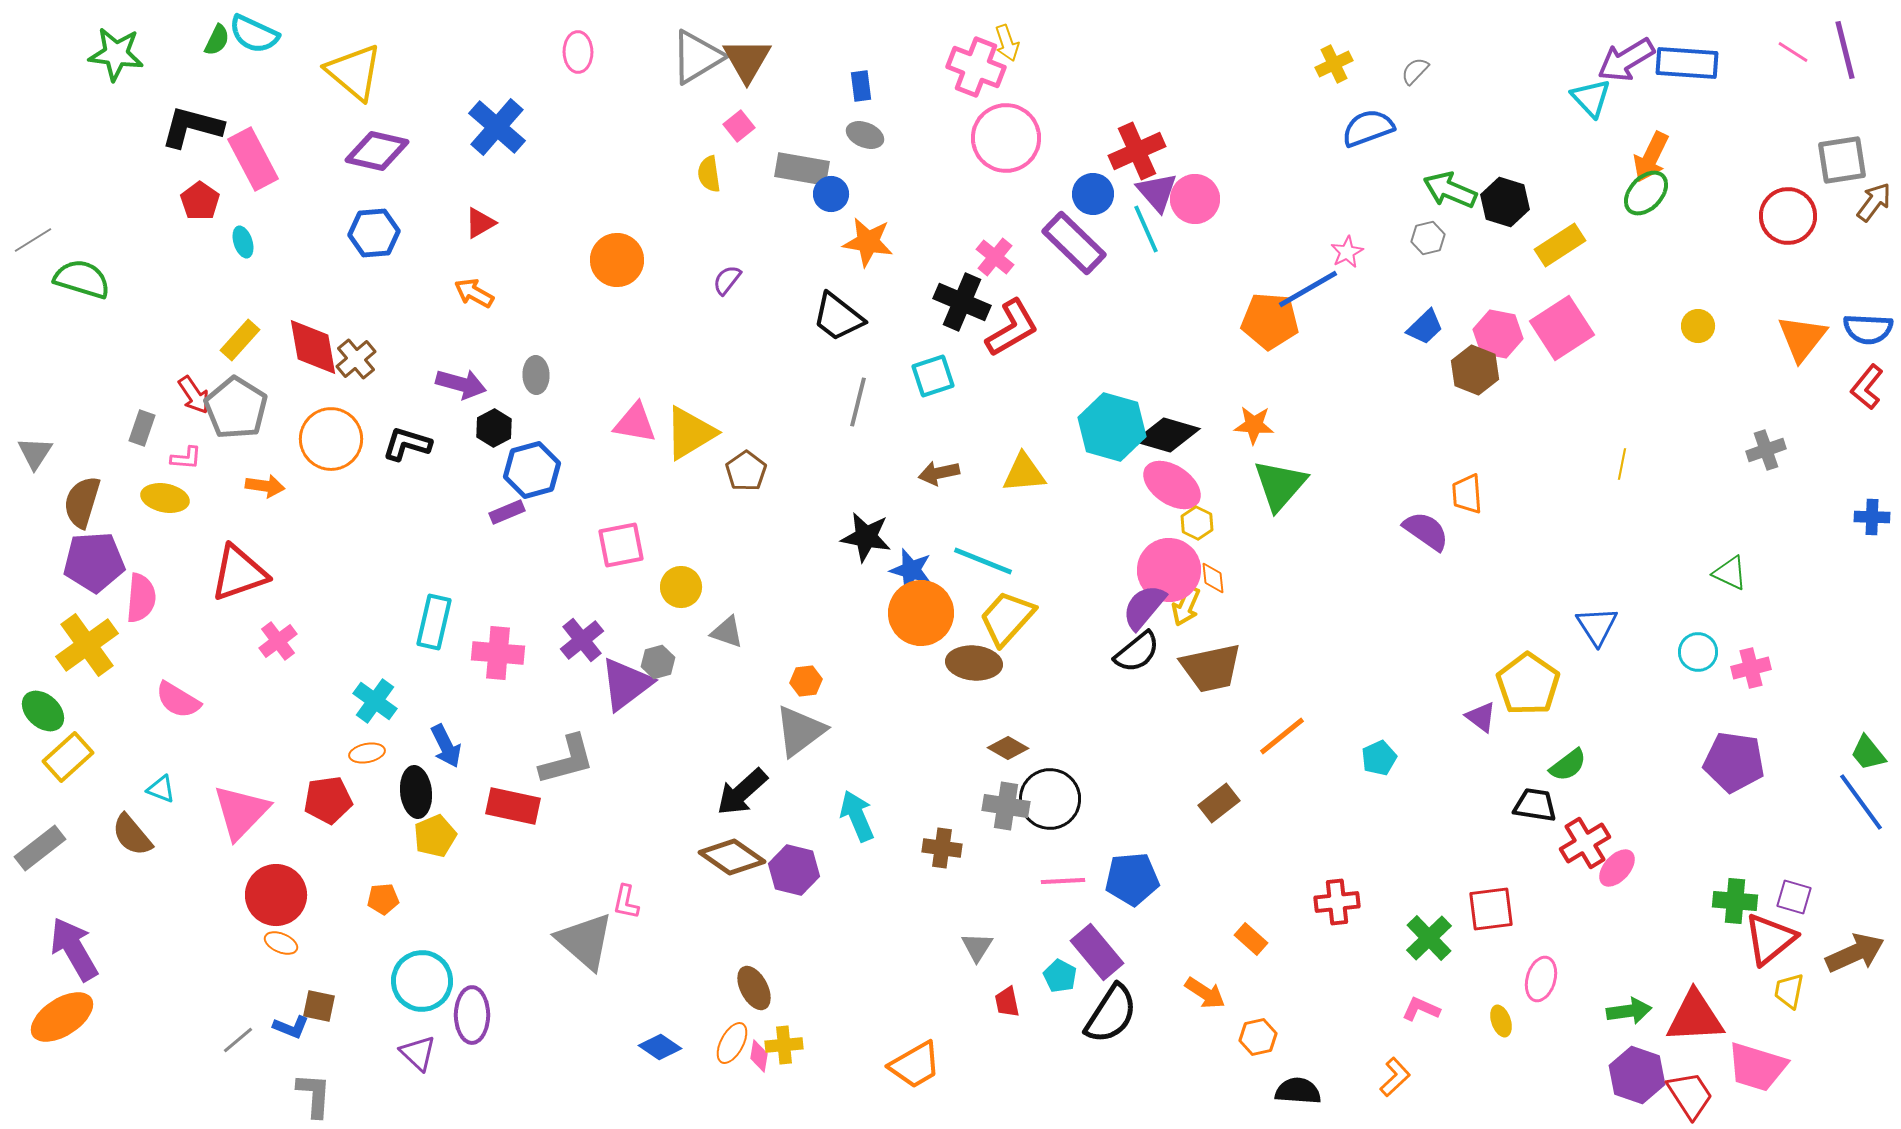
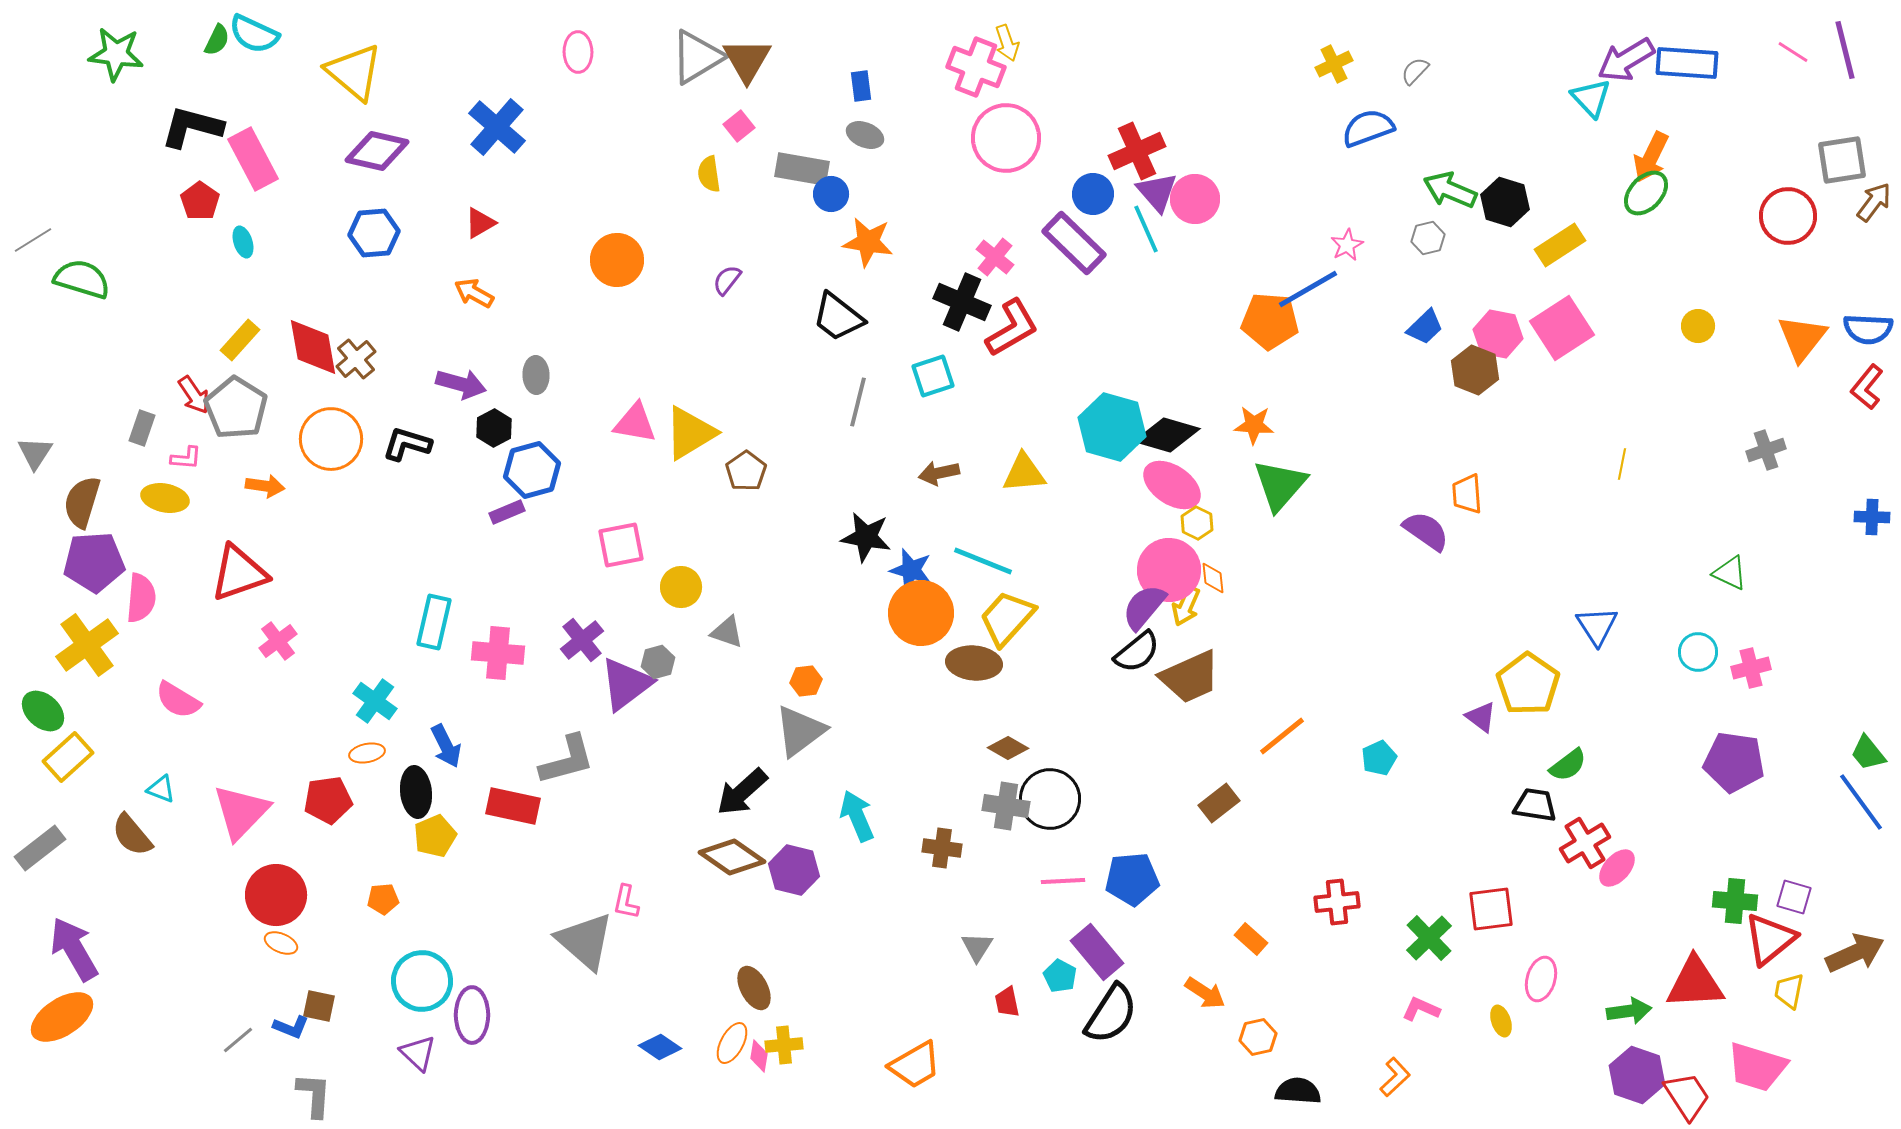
pink star at (1347, 252): moved 7 px up
brown trapezoid at (1211, 668): moved 21 px left, 9 px down; rotated 12 degrees counterclockwise
red triangle at (1695, 1017): moved 34 px up
red trapezoid at (1690, 1095): moved 3 px left, 1 px down
